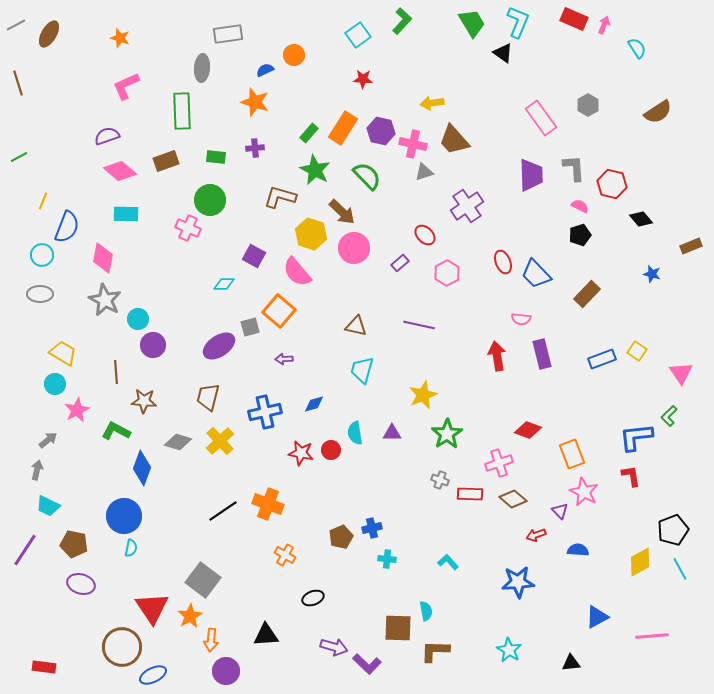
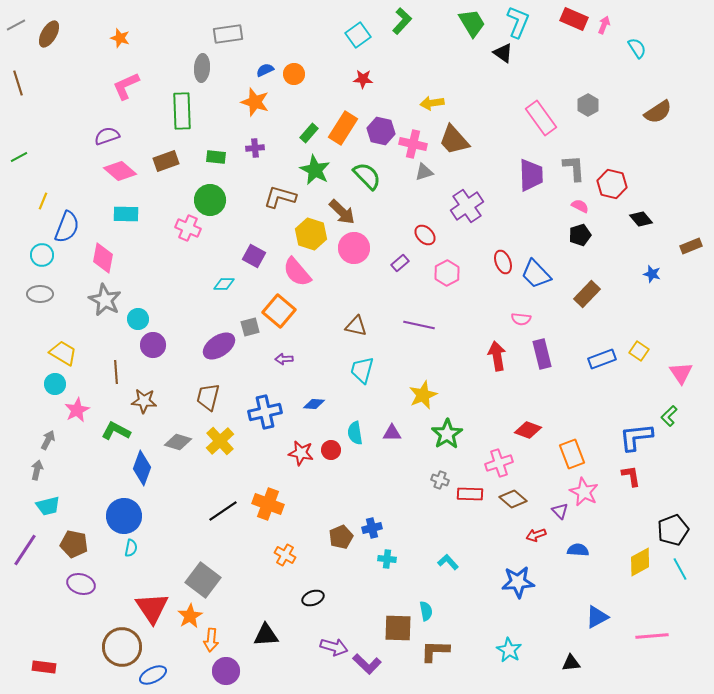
orange circle at (294, 55): moved 19 px down
yellow square at (637, 351): moved 2 px right
blue diamond at (314, 404): rotated 20 degrees clockwise
gray arrow at (48, 440): rotated 24 degrees counterclockwise
cyan trapezoid at (48, 506): rotated 40 degrees counterclockwise
